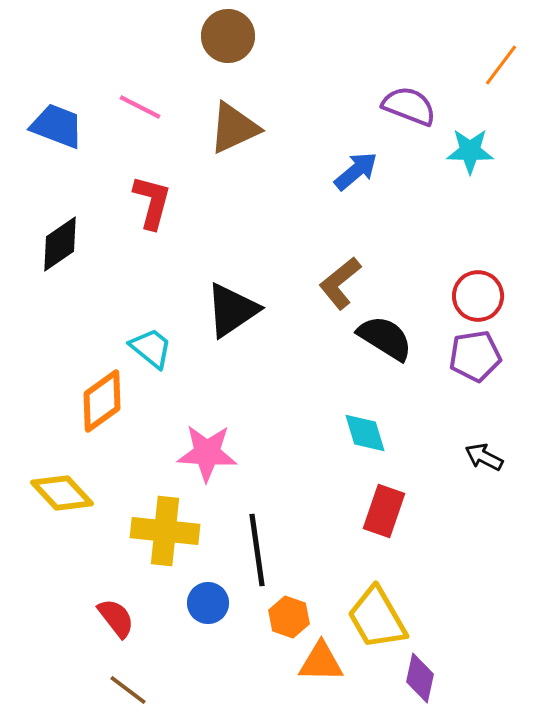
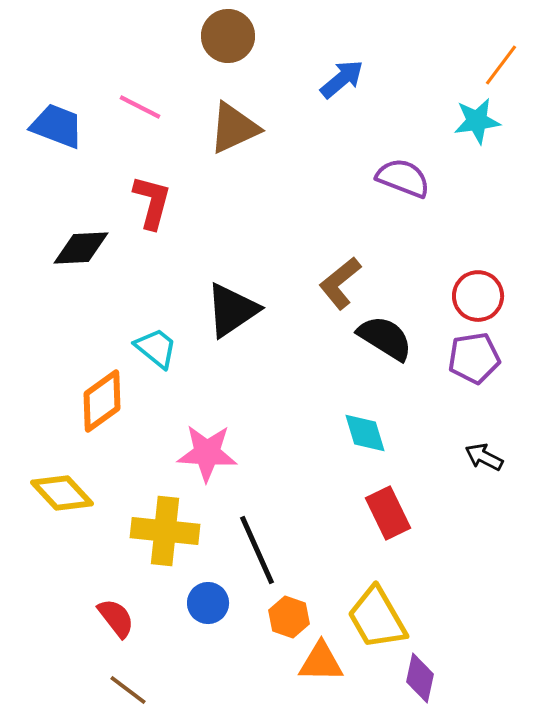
purple semicircle: moved 6 px left, 72 px down
cyan star: moved 7 px right, 30 px up; rotated 9 degrees counterclockwise
blue arrow: moved 14 px left, 92 px up
black diamond: moved 21 px right, 4 px down; rotated 32 degrees clockwise
cyan trapezoid: moved 5 px right
purple pentagon: moved 1 px left, 2 px down
red rectangle: moved 4 px right, 2 px down; rotated 45 degrees counterclockwise
black line: rotated 16 degrees counterclockwise
